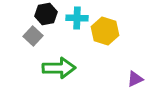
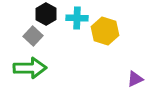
black hexagon: rotated 20 degrees counterclockwise
green arrow: moved 29 px left
